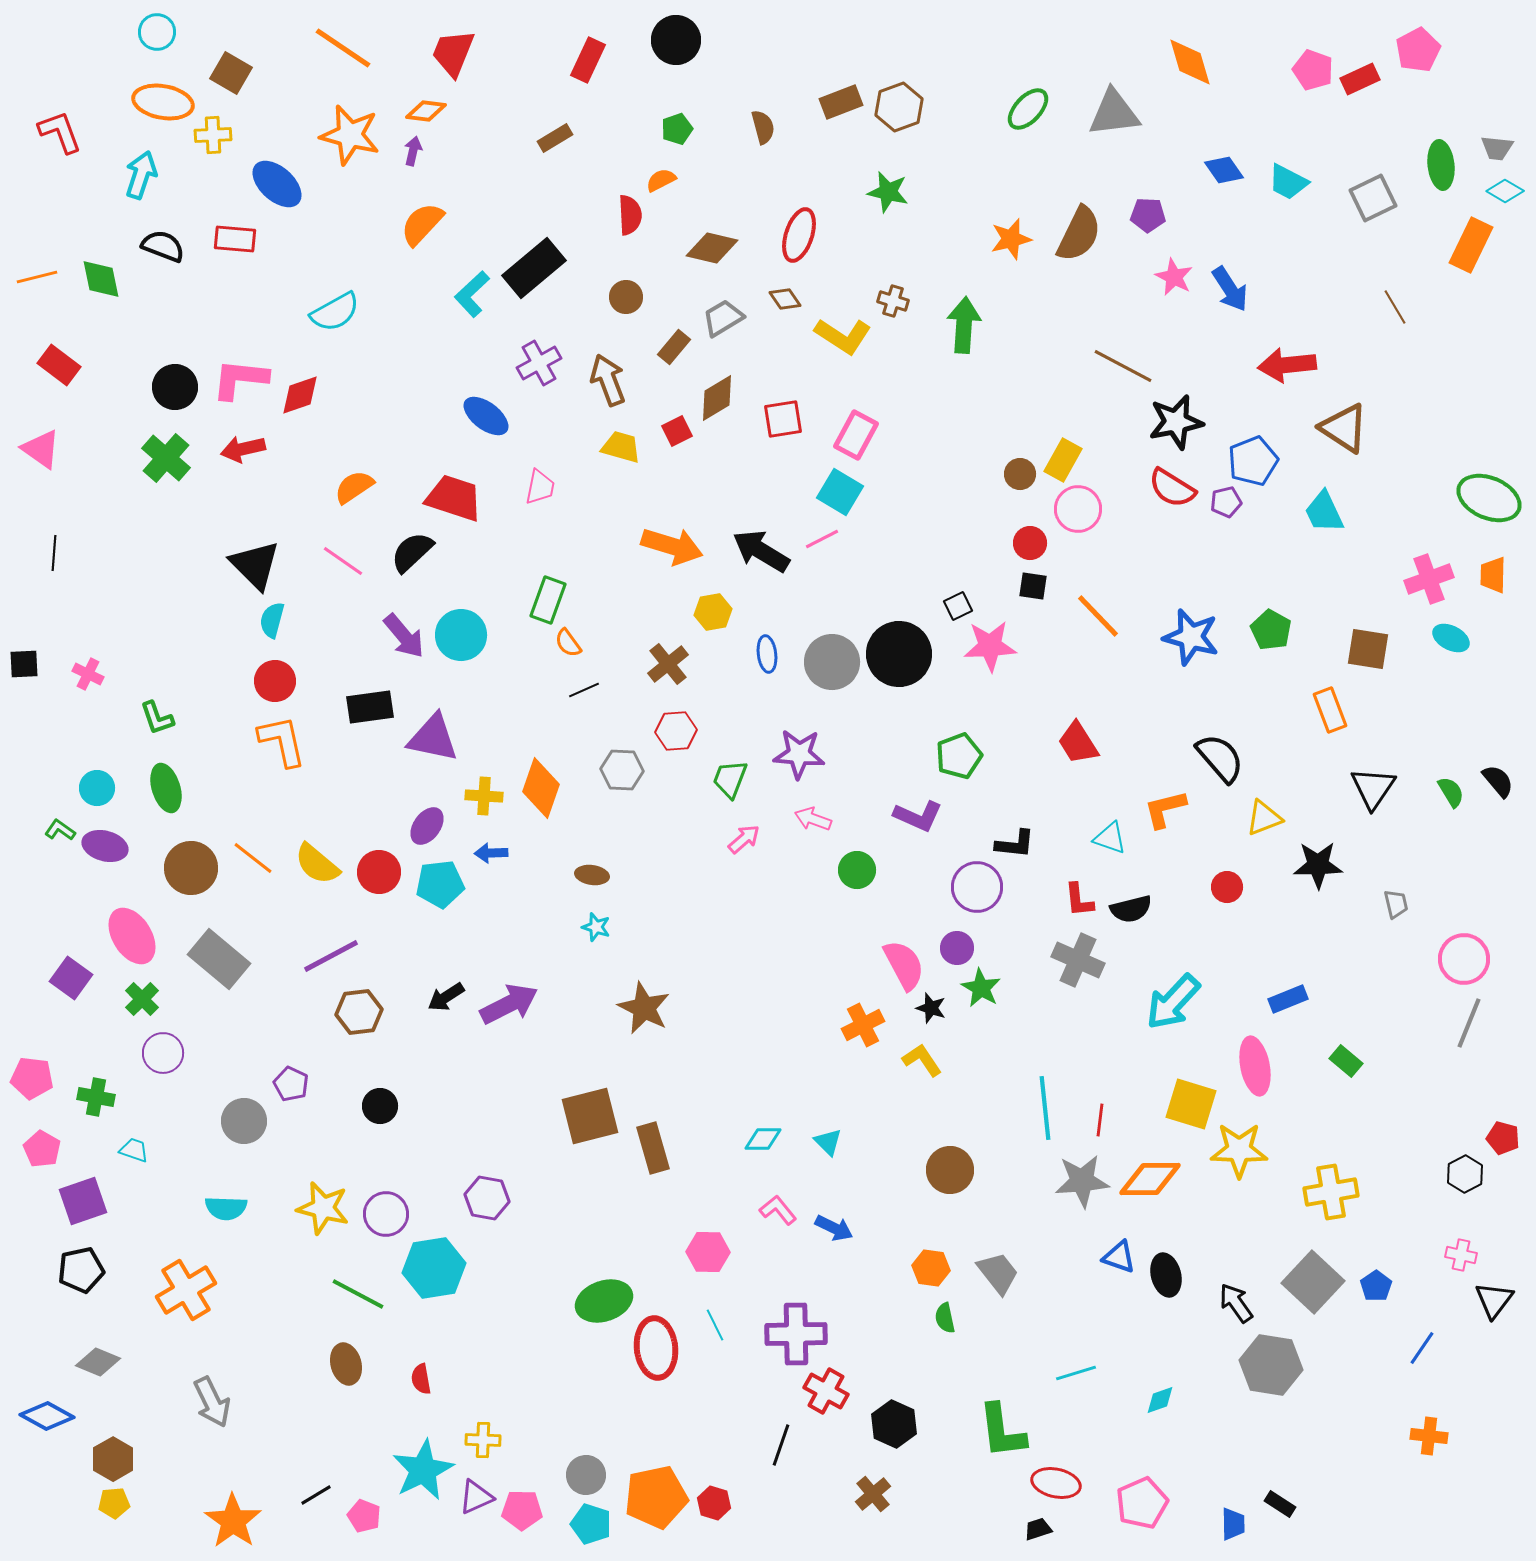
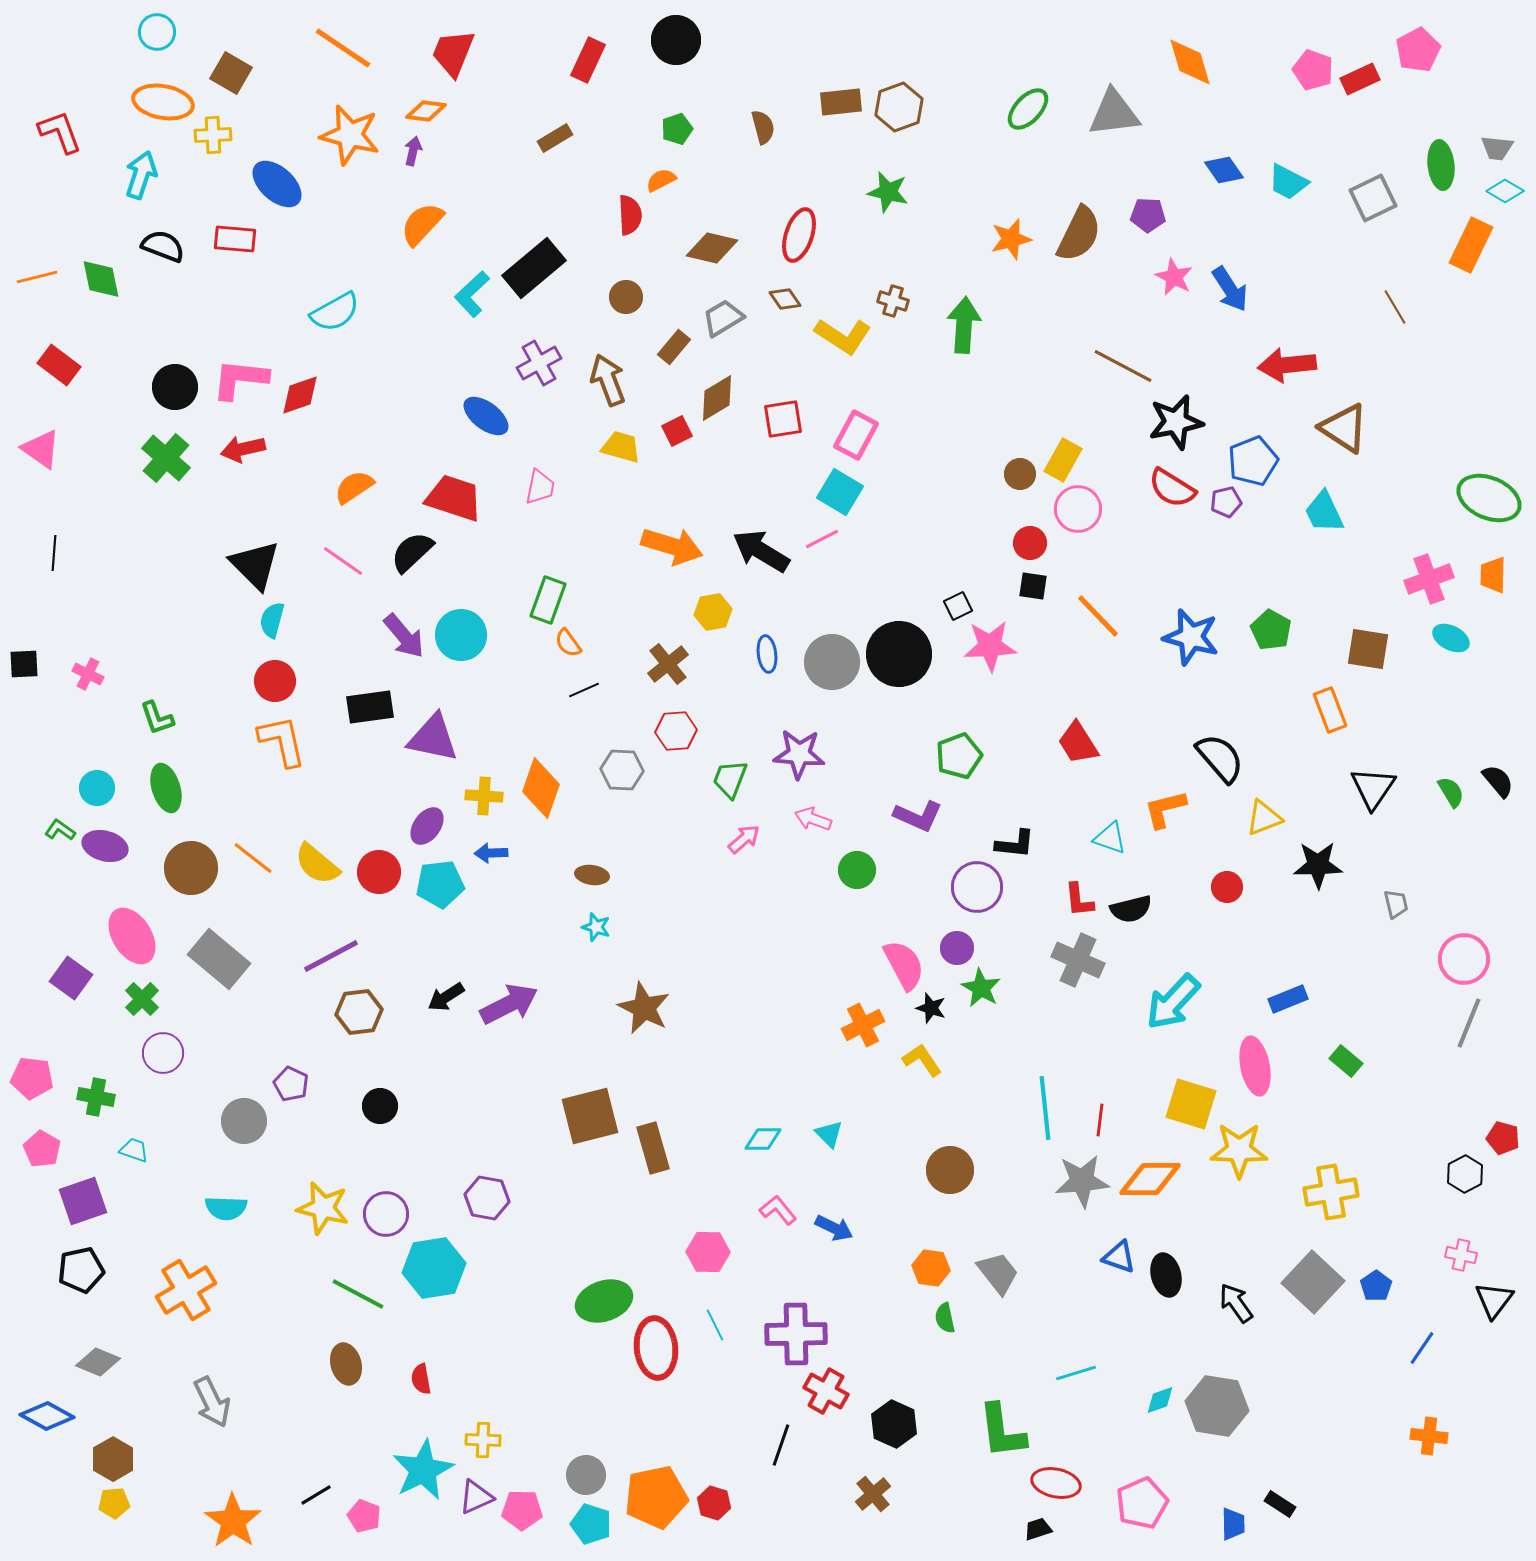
brown rectangle at (841, 102): rotated 15 degrees clockwise
cyan triangle at (828, 1142): moved 1 px right, 8 px up
gray hexagon at (1271, 1365): moved 54 px left, 41 px down
